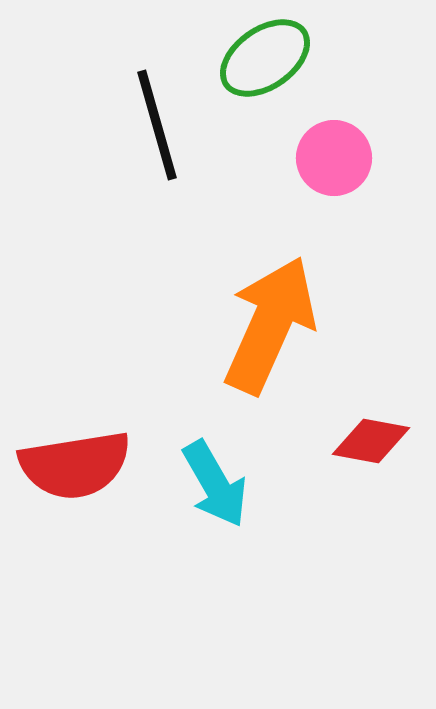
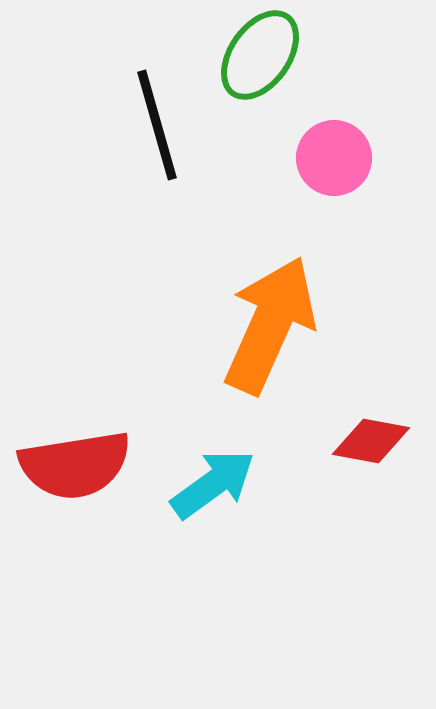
green ellipse: moved 5 px left, 3 px up; rotated 20 degrees counterclockwise
cyan arrow: moved 2 px left; rotated 96 degrees counterclockwise
